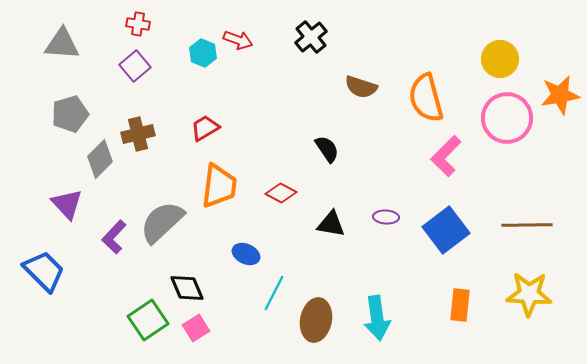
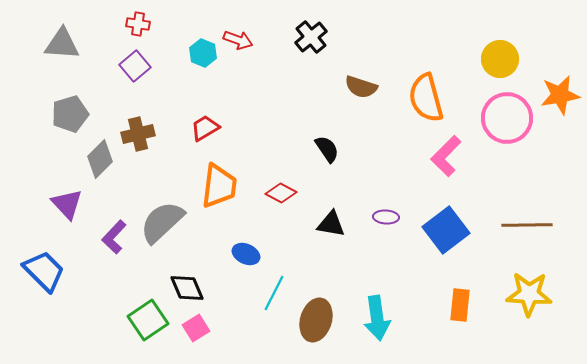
brown ellipse: rotated 6 degrees clockwise
